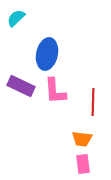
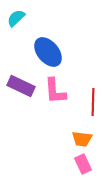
blue ellipse: moved 1 px right, 2 px up; rotated 52 degrees counterclockwise
pink rectangle: rotated 18 degrees counterclockwise
